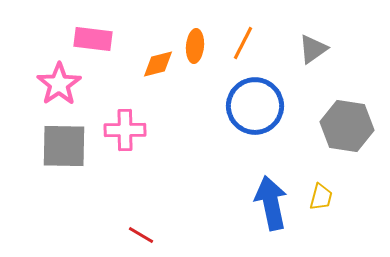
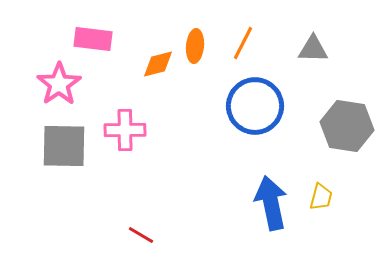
gray triangle: rotated 36 degrees clockwise
